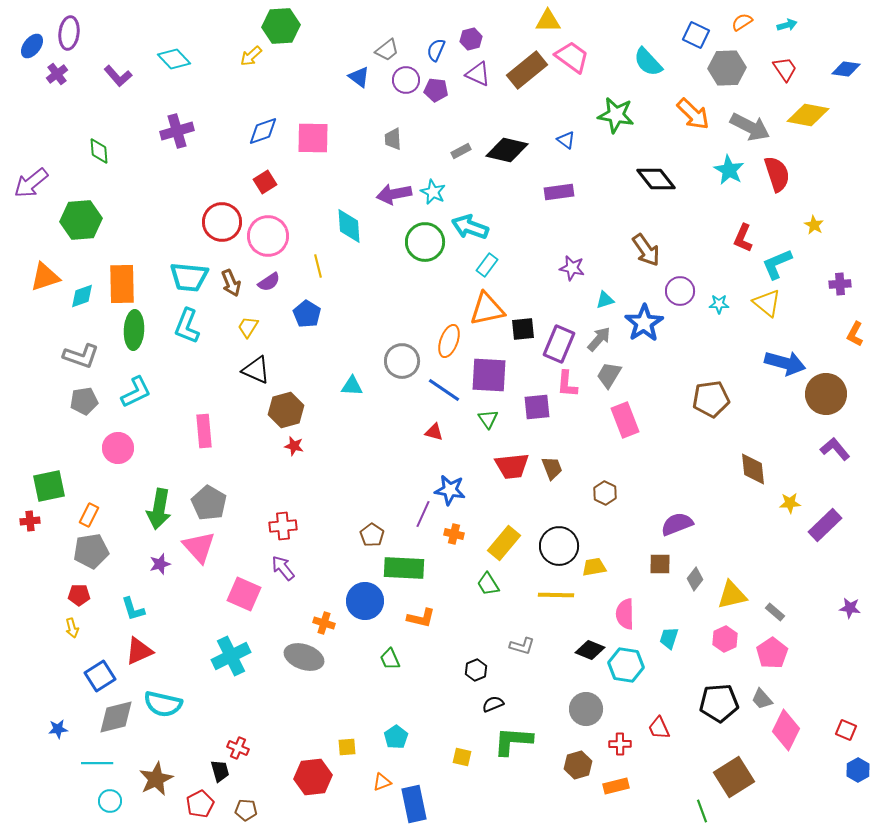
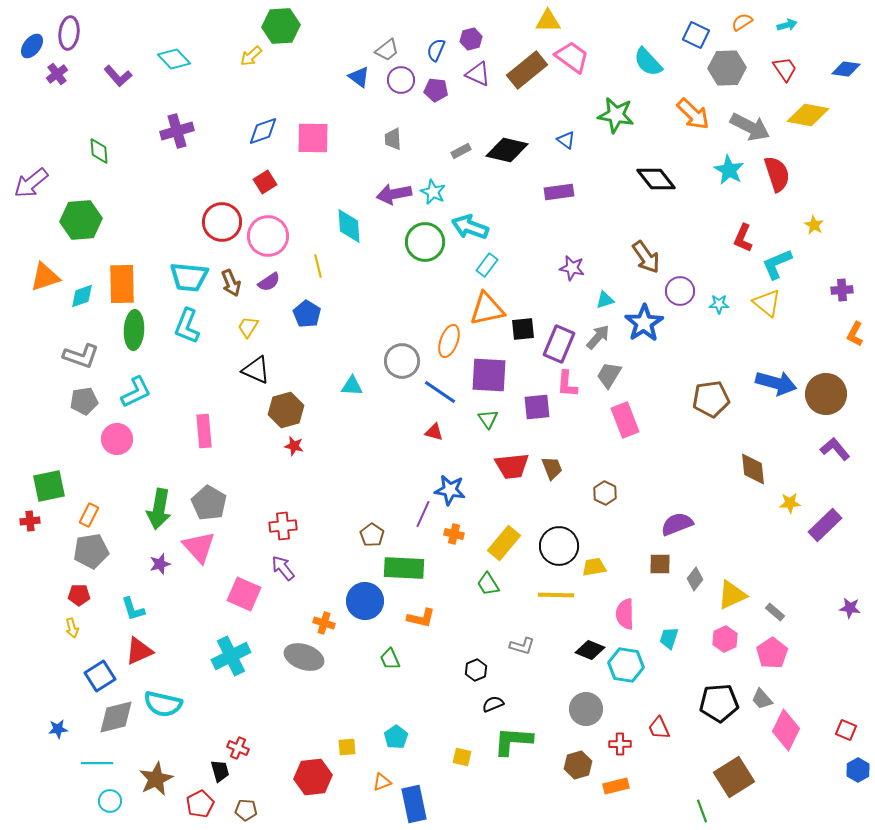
purple circle at (406, 80): moved 5 px left
brown arrow at (646, 250): moved 7 px down
purple cross at (840, 284): moved 2 px right, 6 px down
gray arrow at (599, 339): moved 1 px left, 2 px up
blue arrow at (785, 363): moved 9 px left, 20 px down
blue line at (444, 390): moved 4 px left, 2 px down
pink circle at (118, 448): moved 1 px left, 9 px up
yellow triangle at (732, 595): rotated 12 degrees counterclockwise
